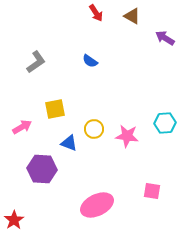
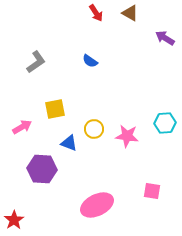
brown triangle: moved 2 px left, 3 px up
